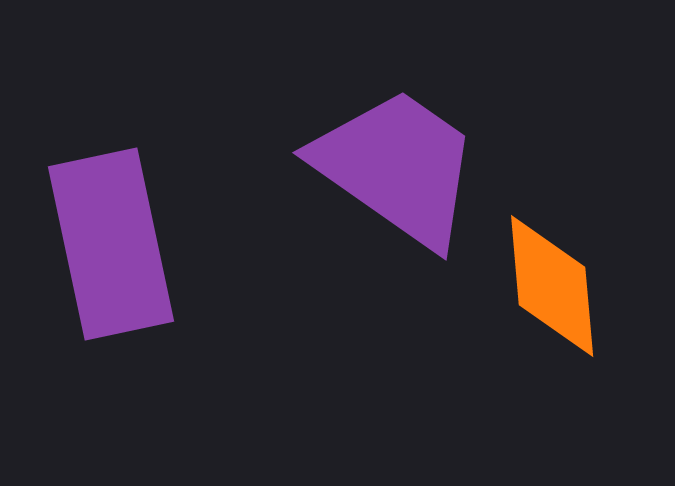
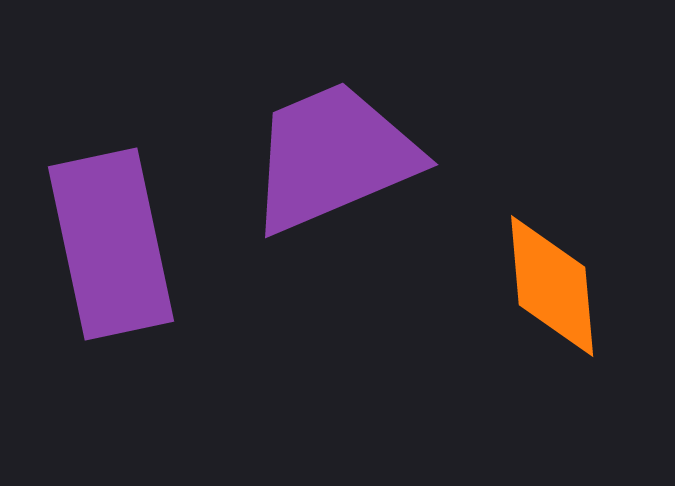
purple trapezoid: moved 64 px left, 10 px up; rotated 58 degrees counterclockwise
